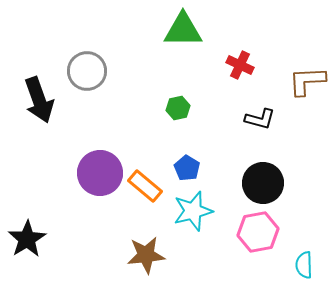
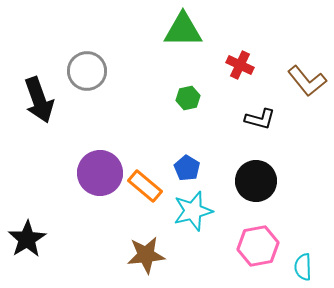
brown L-shape: rotated 126 degrees counterclockwise
green hexagon: moved 10 px right, 10 px up
black circle: moved 7 px left, 2 px up
pink hexagon: moved 14 px down
cyan semicircle: moved 1 px left, 2 px down
